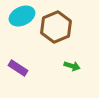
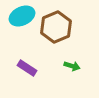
purple rectangle: moved 9 px right
